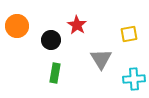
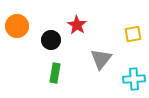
yellow square: moved 4 px right
gray triangle: rotated 10 degrees clockwise
